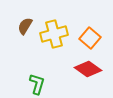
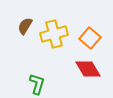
red diamond: rotated 24 degrees clockwise
